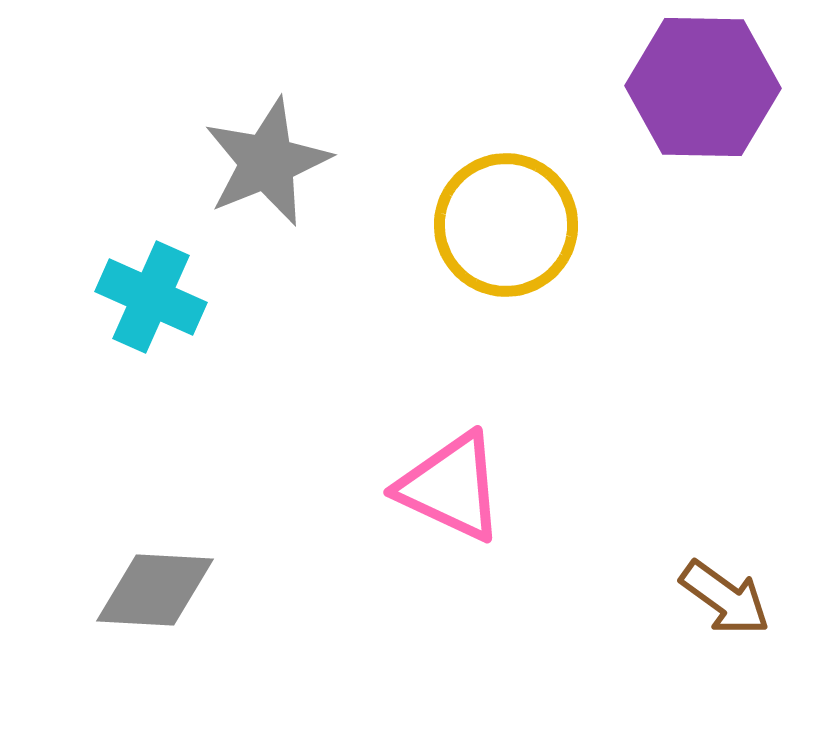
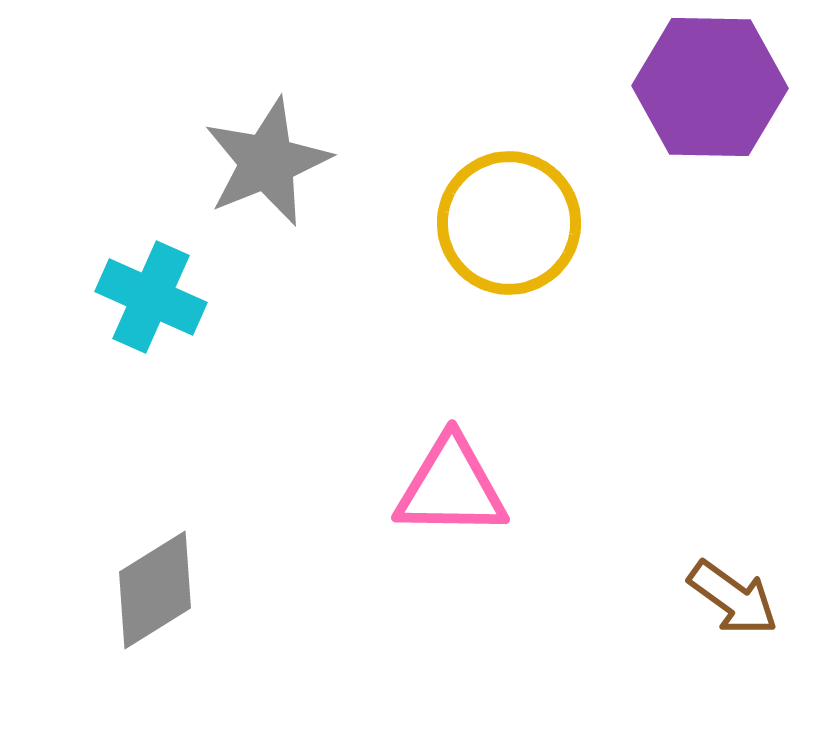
purple hexagon: moved 7 px right
yellow circle: moved 3 px right, 2 px up
pink triangle: rotated 24 degrees counterclockwise
gray diamond: rotated 35 degrees counterclockwise
brown arrow: moved 8 px right
